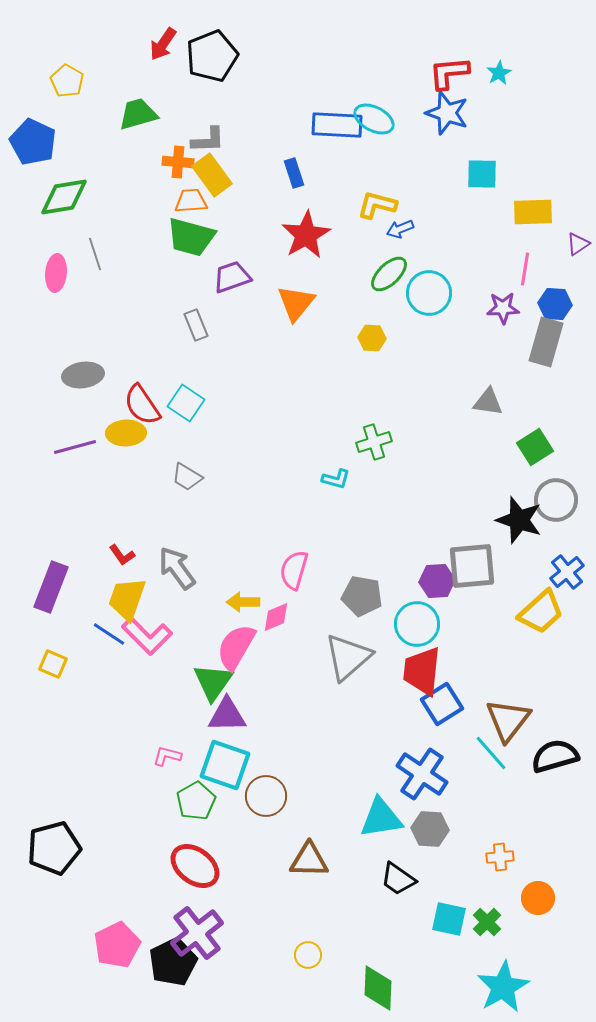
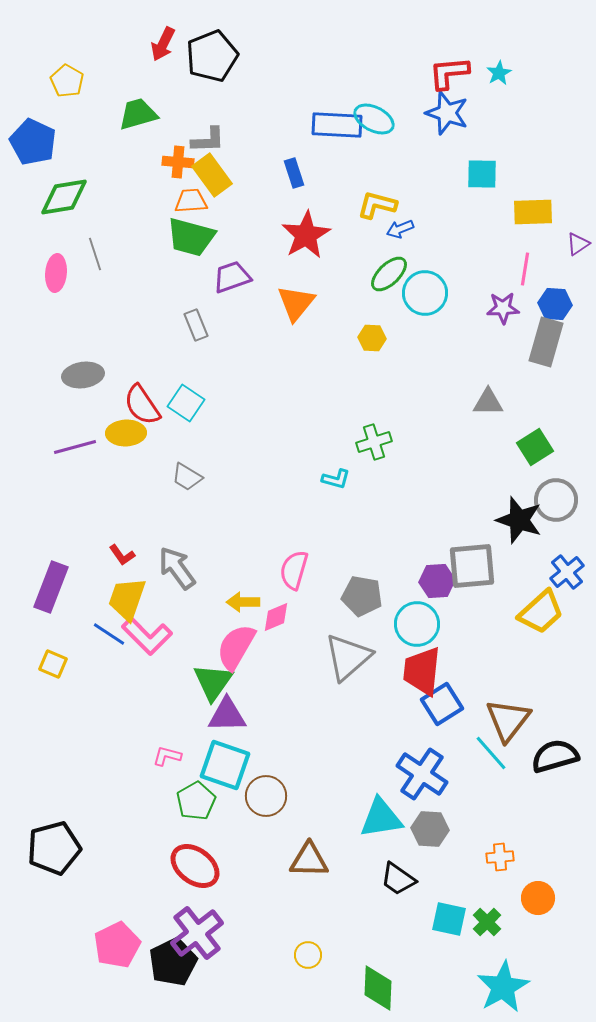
red arrow at (163, 44): rotated 8 degrees counterclockwise
cyan circle at (429, 293): moved 4 px left
gray triangle at (488, 402): rotated 8 degrees counterclockwise
